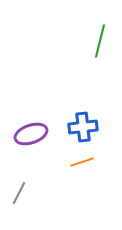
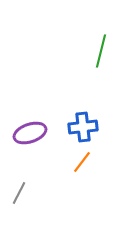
green line: moved 1 px right, 10 px down
purple ellipse: moved 1 px left, 1 px up
orange line: rotated 35 degrees counterclockwise
